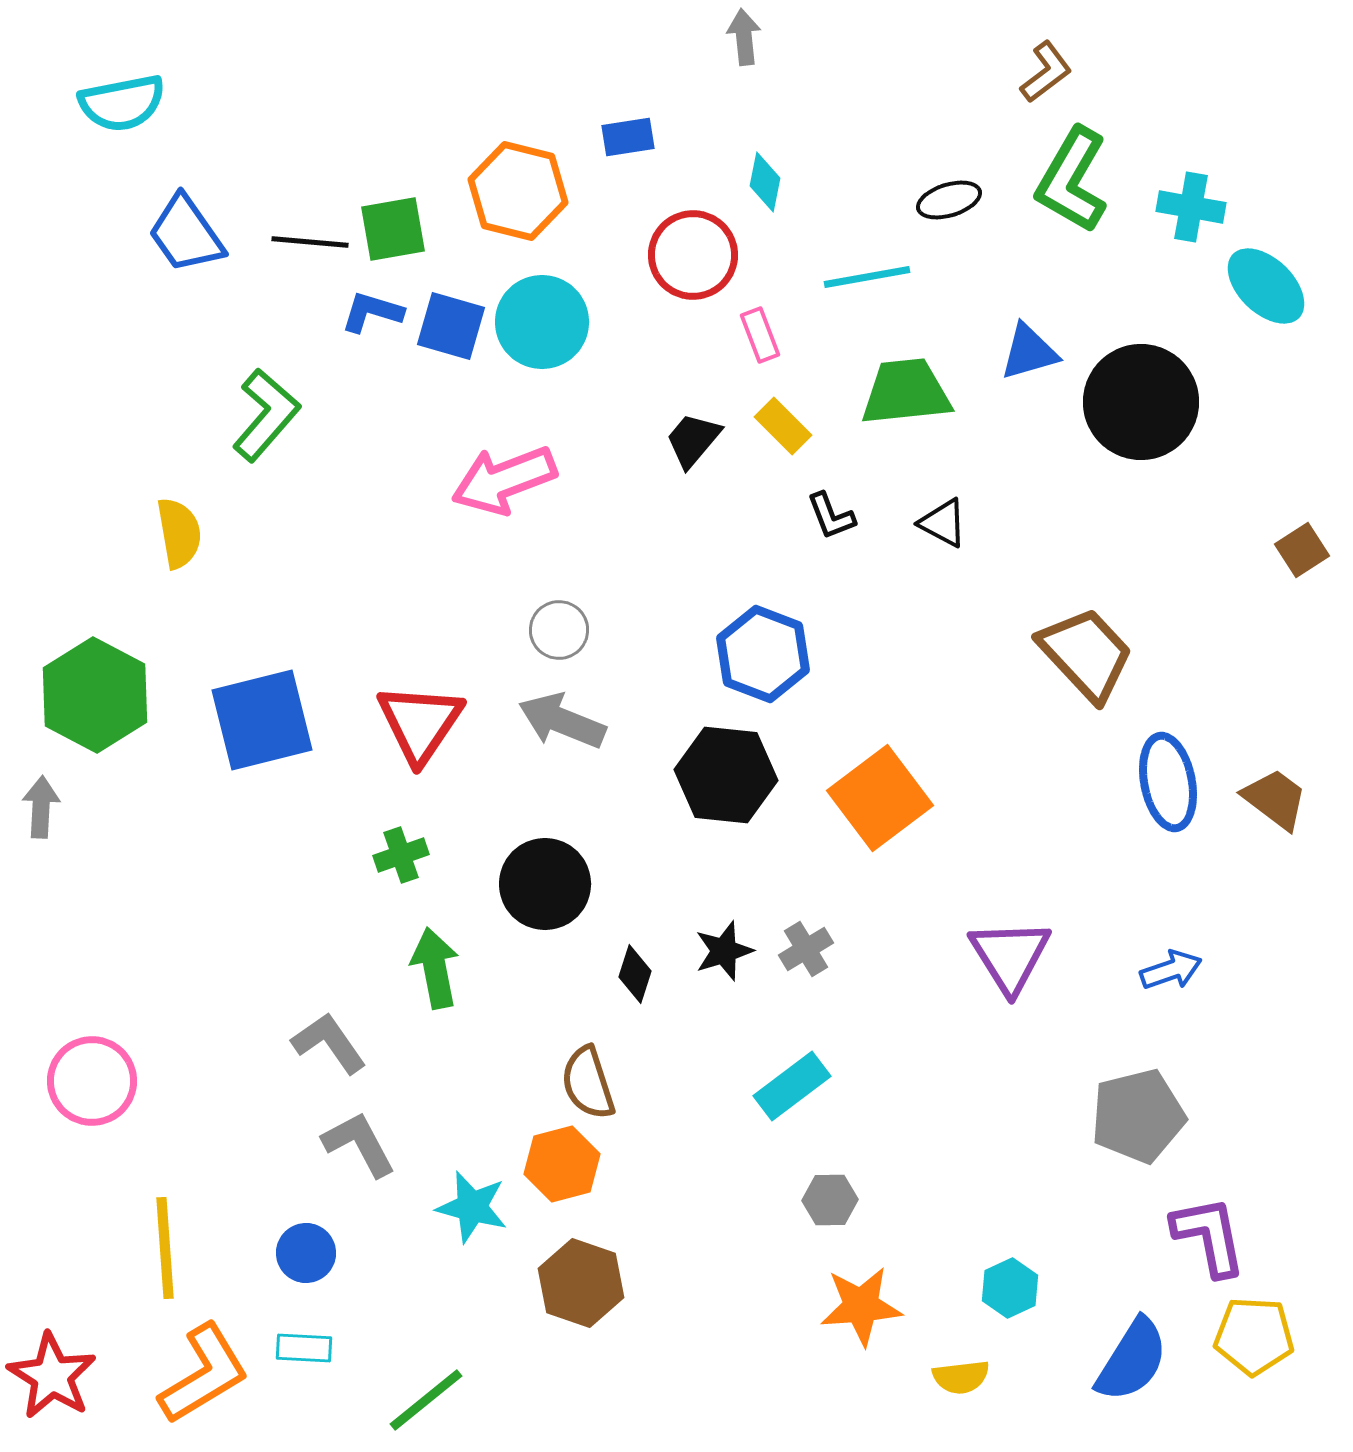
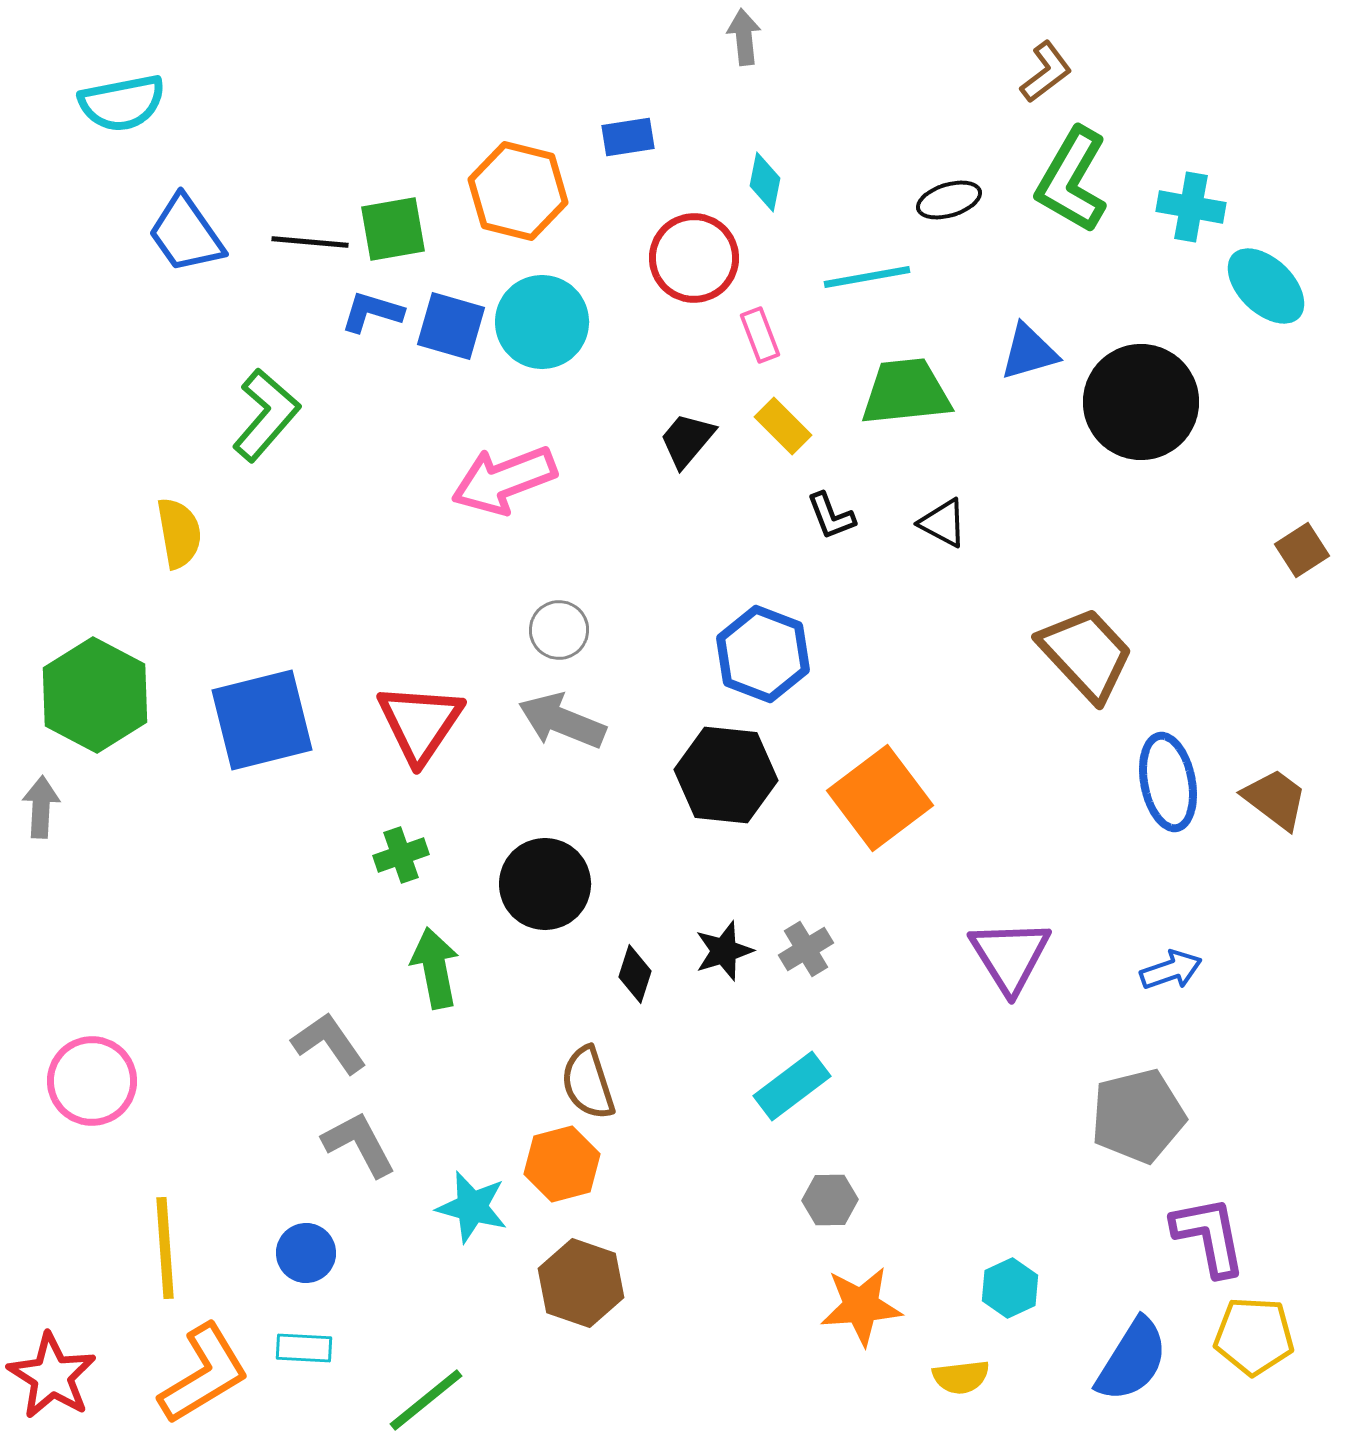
red circle at (693, 255): moved 1 px right, 3 px down
black trapezoid at (693, 440): moved 6 px left
